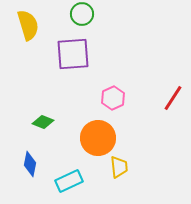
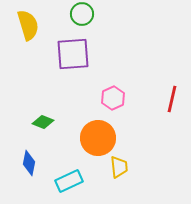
red line: moved 1 px left, 1 px down; rotated 20 degrees counterclockwise
blue diamond: moved 1 px left, 1 px up
